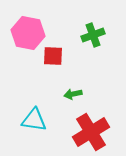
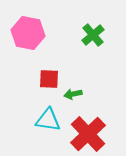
green cross: rotated 20 degrees counterclockwise
red square: moved 4 px left, 23 px down
cyan triangle: moved 14 px right
red cross: moved 3 px left, 2 px down; rotated 12 degrees counterclockwise
